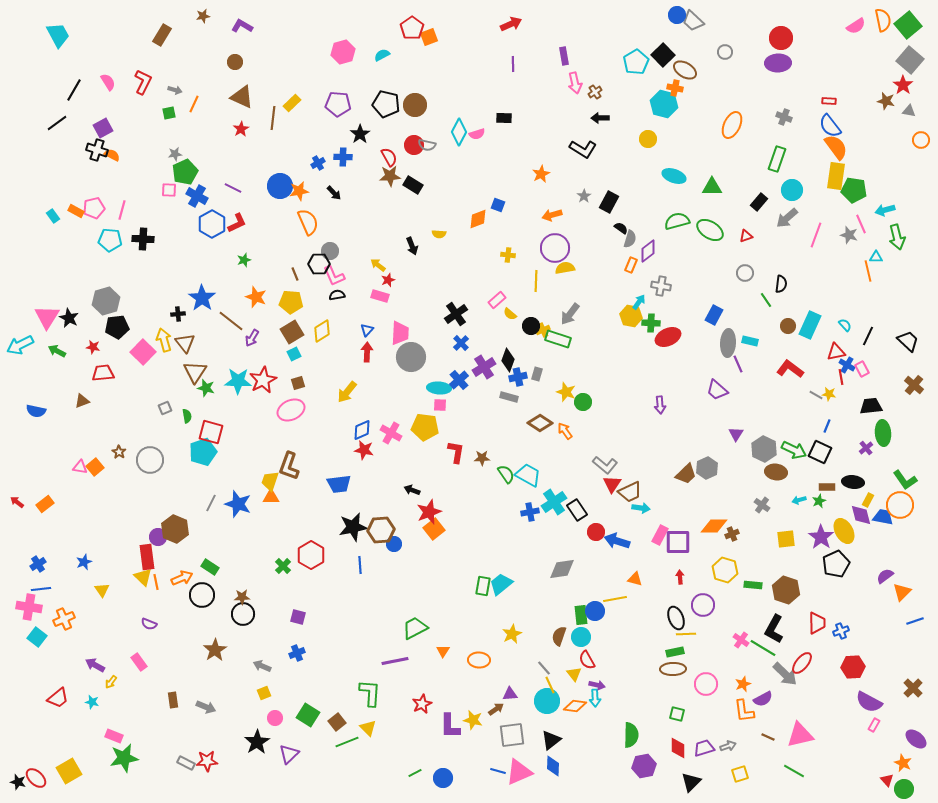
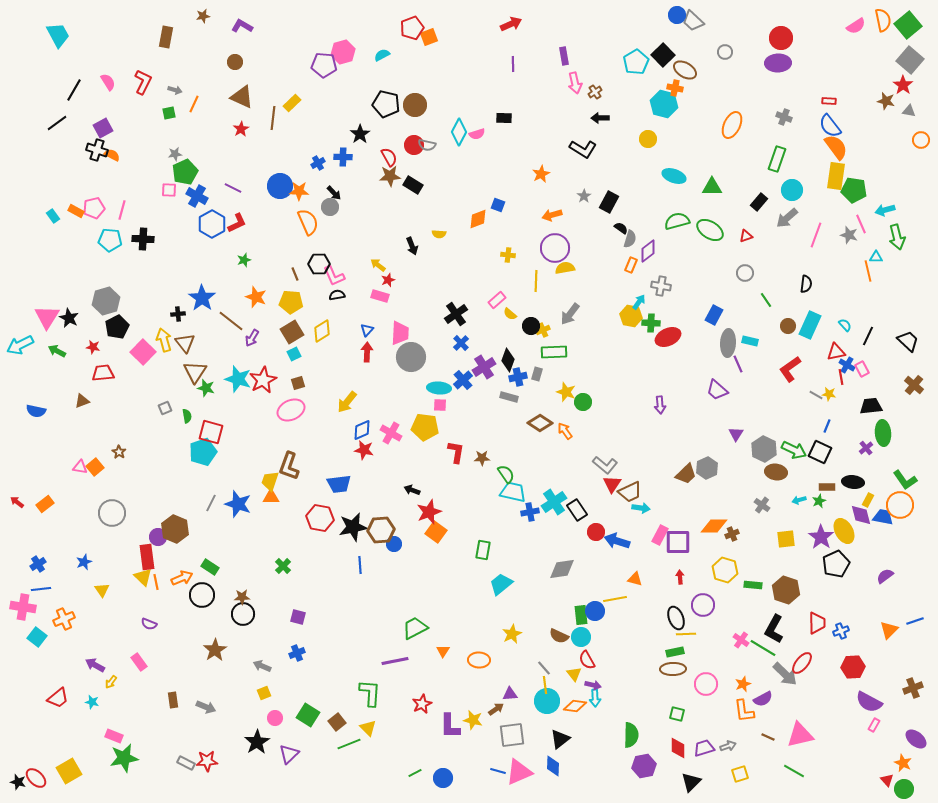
red pentagon at (412, 28): rotated 15 degrees clockwise
brown rectangle at (162, 35): moved 4 px right, 2 px down; rotated 20 degrees counterclockwise
purple pentagon at (338, 104): moved 14 px left, 39 px up
orange star at (299, 191): rotated 12 degrees clockwise
gray circle at (330, 251): moved 44 px up
black semicircle at (781, 284): moved 25 px right
black pentagon at (117, 327): rotated 20 degrees counterclockwise
green rectangle at (558, 339): moved 4 px left, 13 px down; rotated 20 degrees counterclockwise
red L-shape at (790, 369): rotated 72 degrees counterclockwise
blue cross at (459, 380): moved 4 px right
cyan star at (238, 381): moved 2 px up; rotated 16 degrees clockwise
yellow arrow at (347, 392): moved 10 px down
gray circle at (150, 460): moved 38 px left, 53 px down
cyan trapezoid at (528, 475): moved 15 px left, 17 px down; rotated 16 degrees counterclockwise
orange square at (434, 529): moved 2 px right, 3 px down; rotated 15 degrees counterclockwise
red hexagon at (311, 555): moved 9 px right, 37 px up; rotated 20 degrees counterclockwise
green rectangle at (483, 586): moved 36 px up
orange triangle at (902, 592): moved 13 px left, 38 px down
pink cross at (29, 607): moved 6 px left
brown semicircle at (559, 636): rotated 84 degrees counterclockwise
yellow line at (550, 685): moved 5 px left; rotated 18 degrees clockwise
purple arrow at (597, 685): moved 4 px left
brown cross at (913, 688): rotated 24 degrees clockwise
black triangle at (551, 740): moved 9 px right, 1 px up
green line at (347, 742): moved 2 px right, 2 px down
